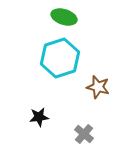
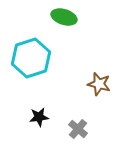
cyan hexagon: moved 29 px left
brown star: moved 1 px right, 3 px up
gray cross: moved 6 px left, 5 px up
